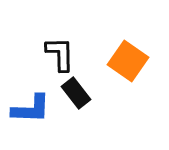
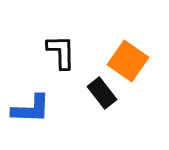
black L-shape: moved 1 px right, 2 px up
black rectangle: moved 26 px right
